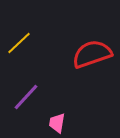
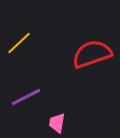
purple line: rotated 20 degrees clockwise
